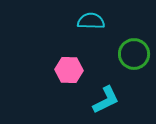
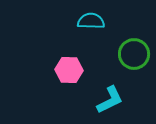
cyan L-shape: moved 4 px right
